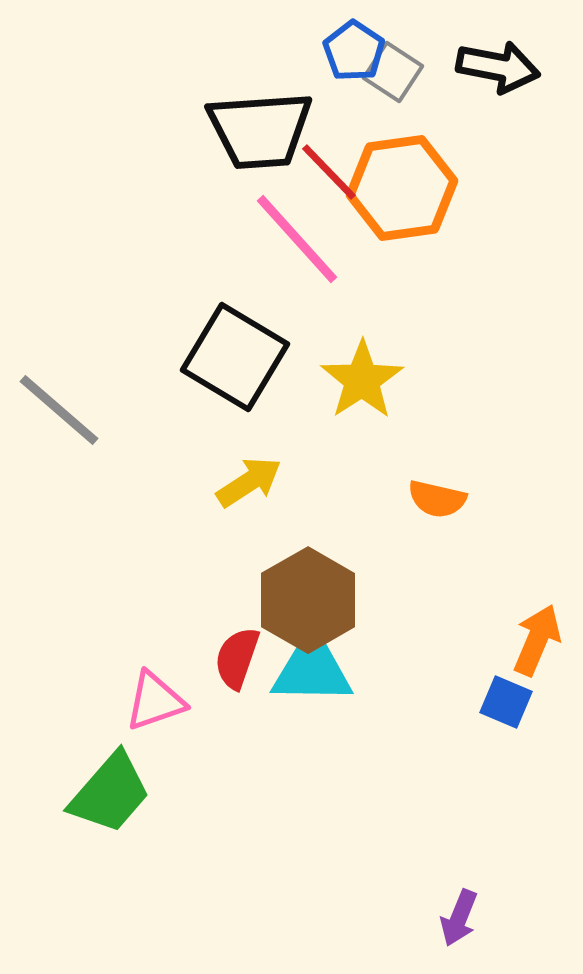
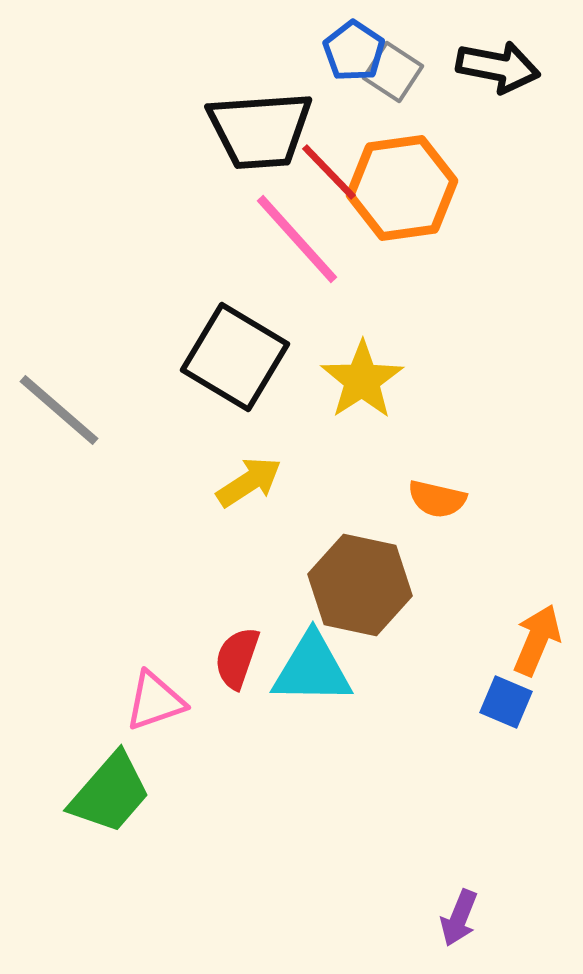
brown hexagon: moved 52 px right, 15 px up; rotated 18 degrees counterclockwise
